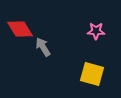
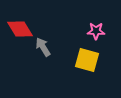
yellow square: moved 5 px left, 14 px up
